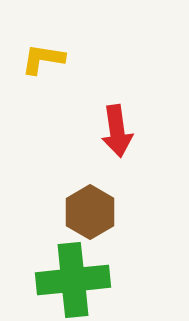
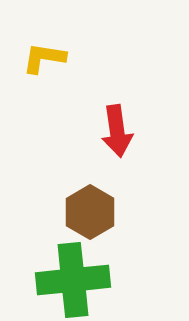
yellow L-shape: moved 1 px right, 1 px up
